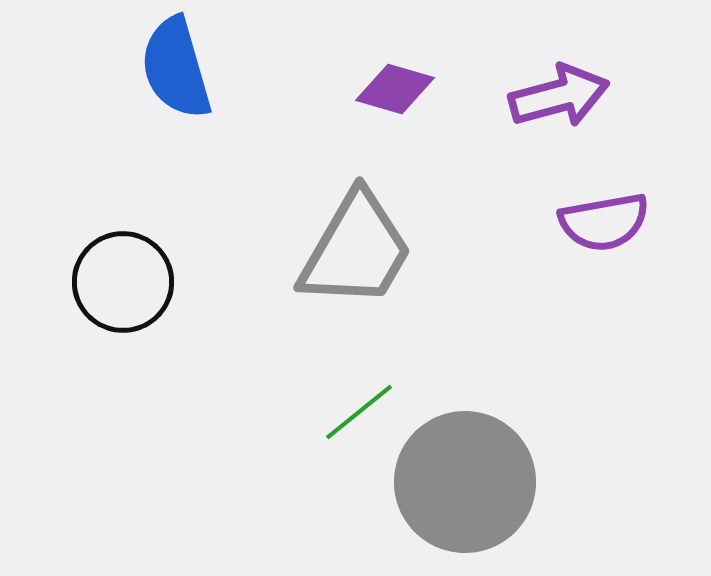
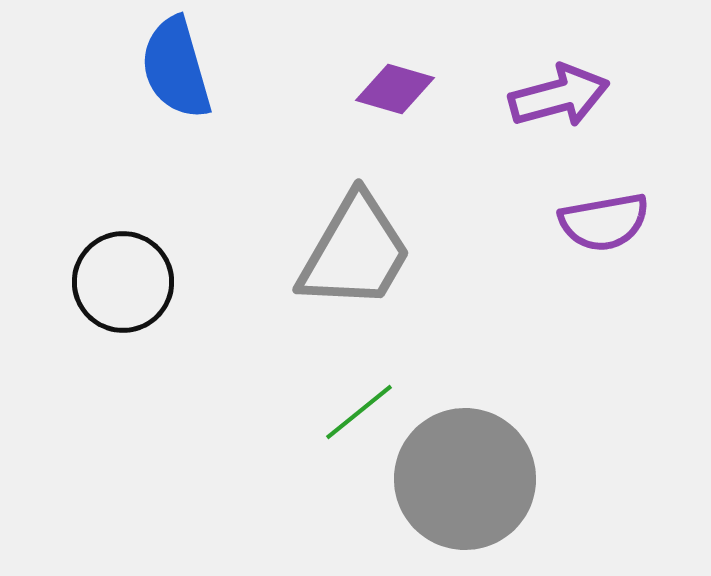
gray trapezoid: moved 1 px left, 2 px down
gray circle: moved 3 px up
